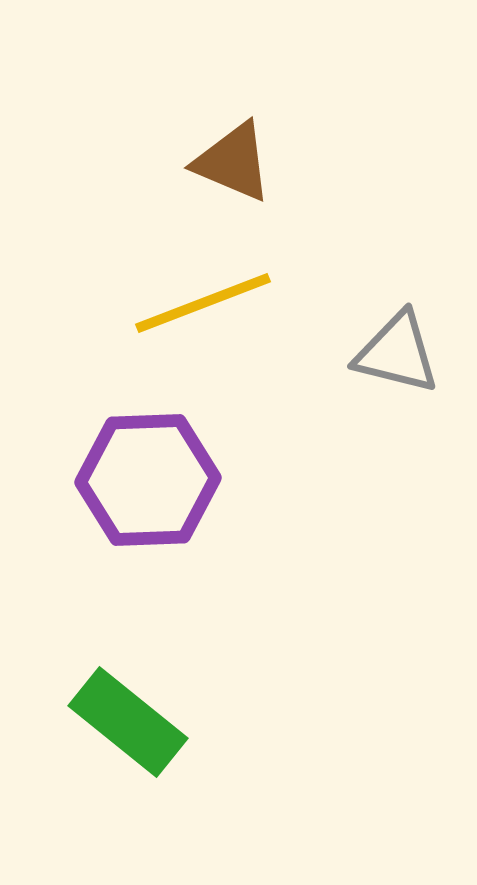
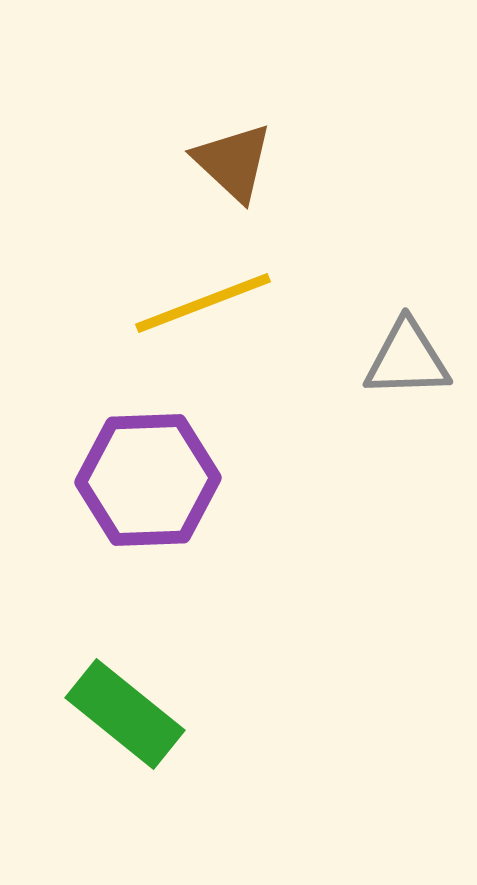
brown triangle: rotated 20 degrees clockwise
gray triangle: moved 10 px right, 6 px down; rotated 16 degrees counterclockwise
green rectangle: moved 3 px left, 8 px up
